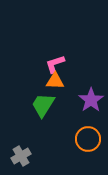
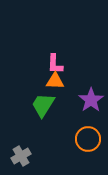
pink L-shape: rotated 70 degrees counterclockwise
